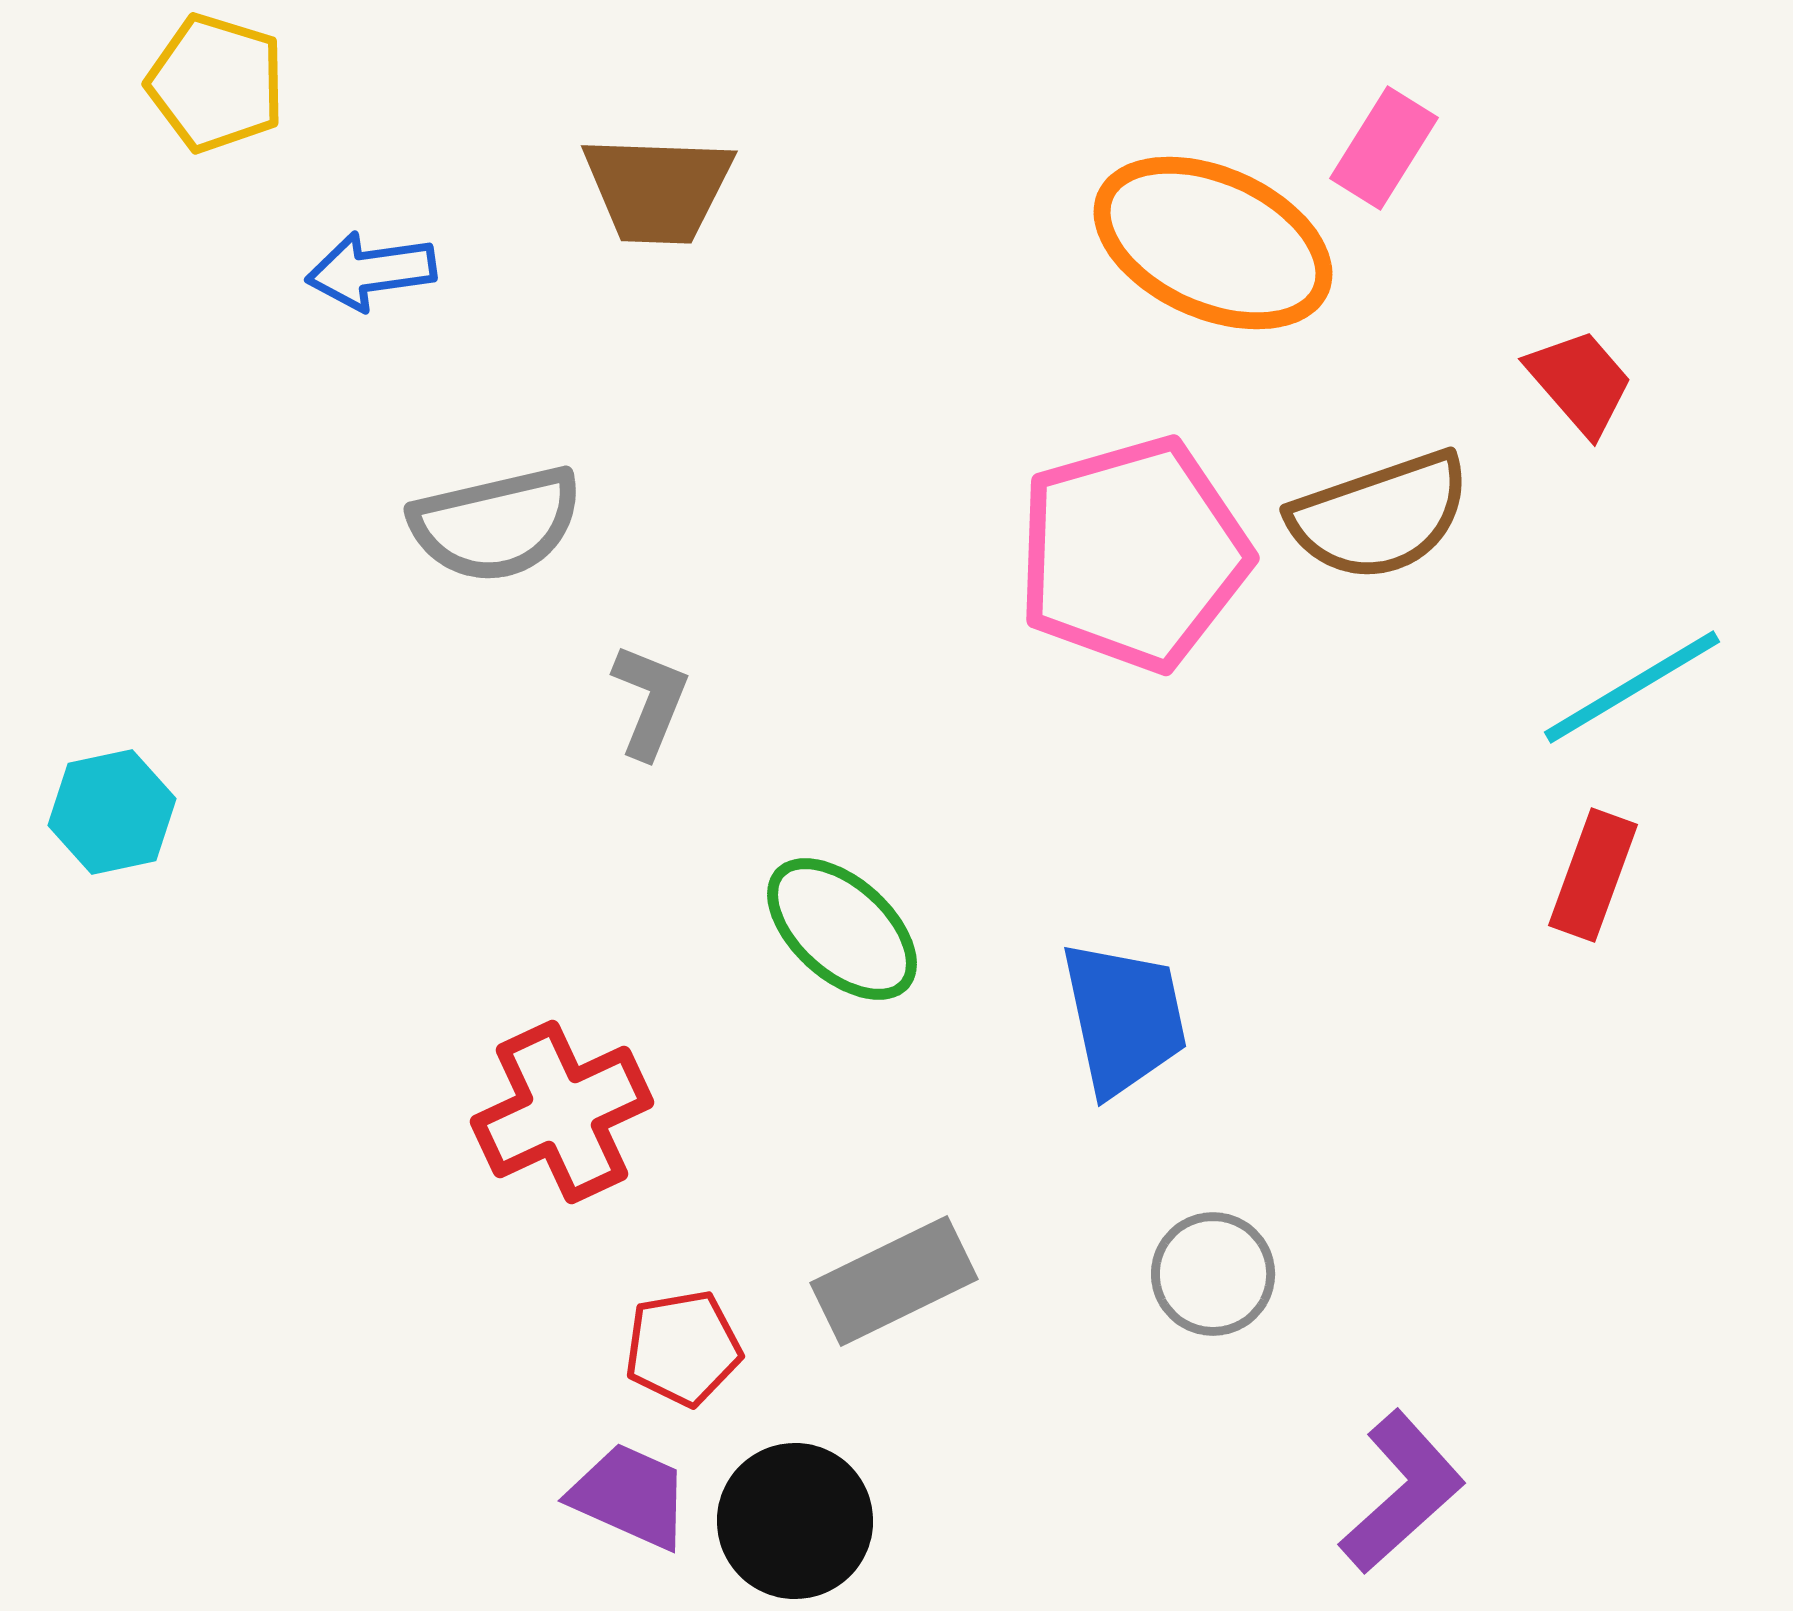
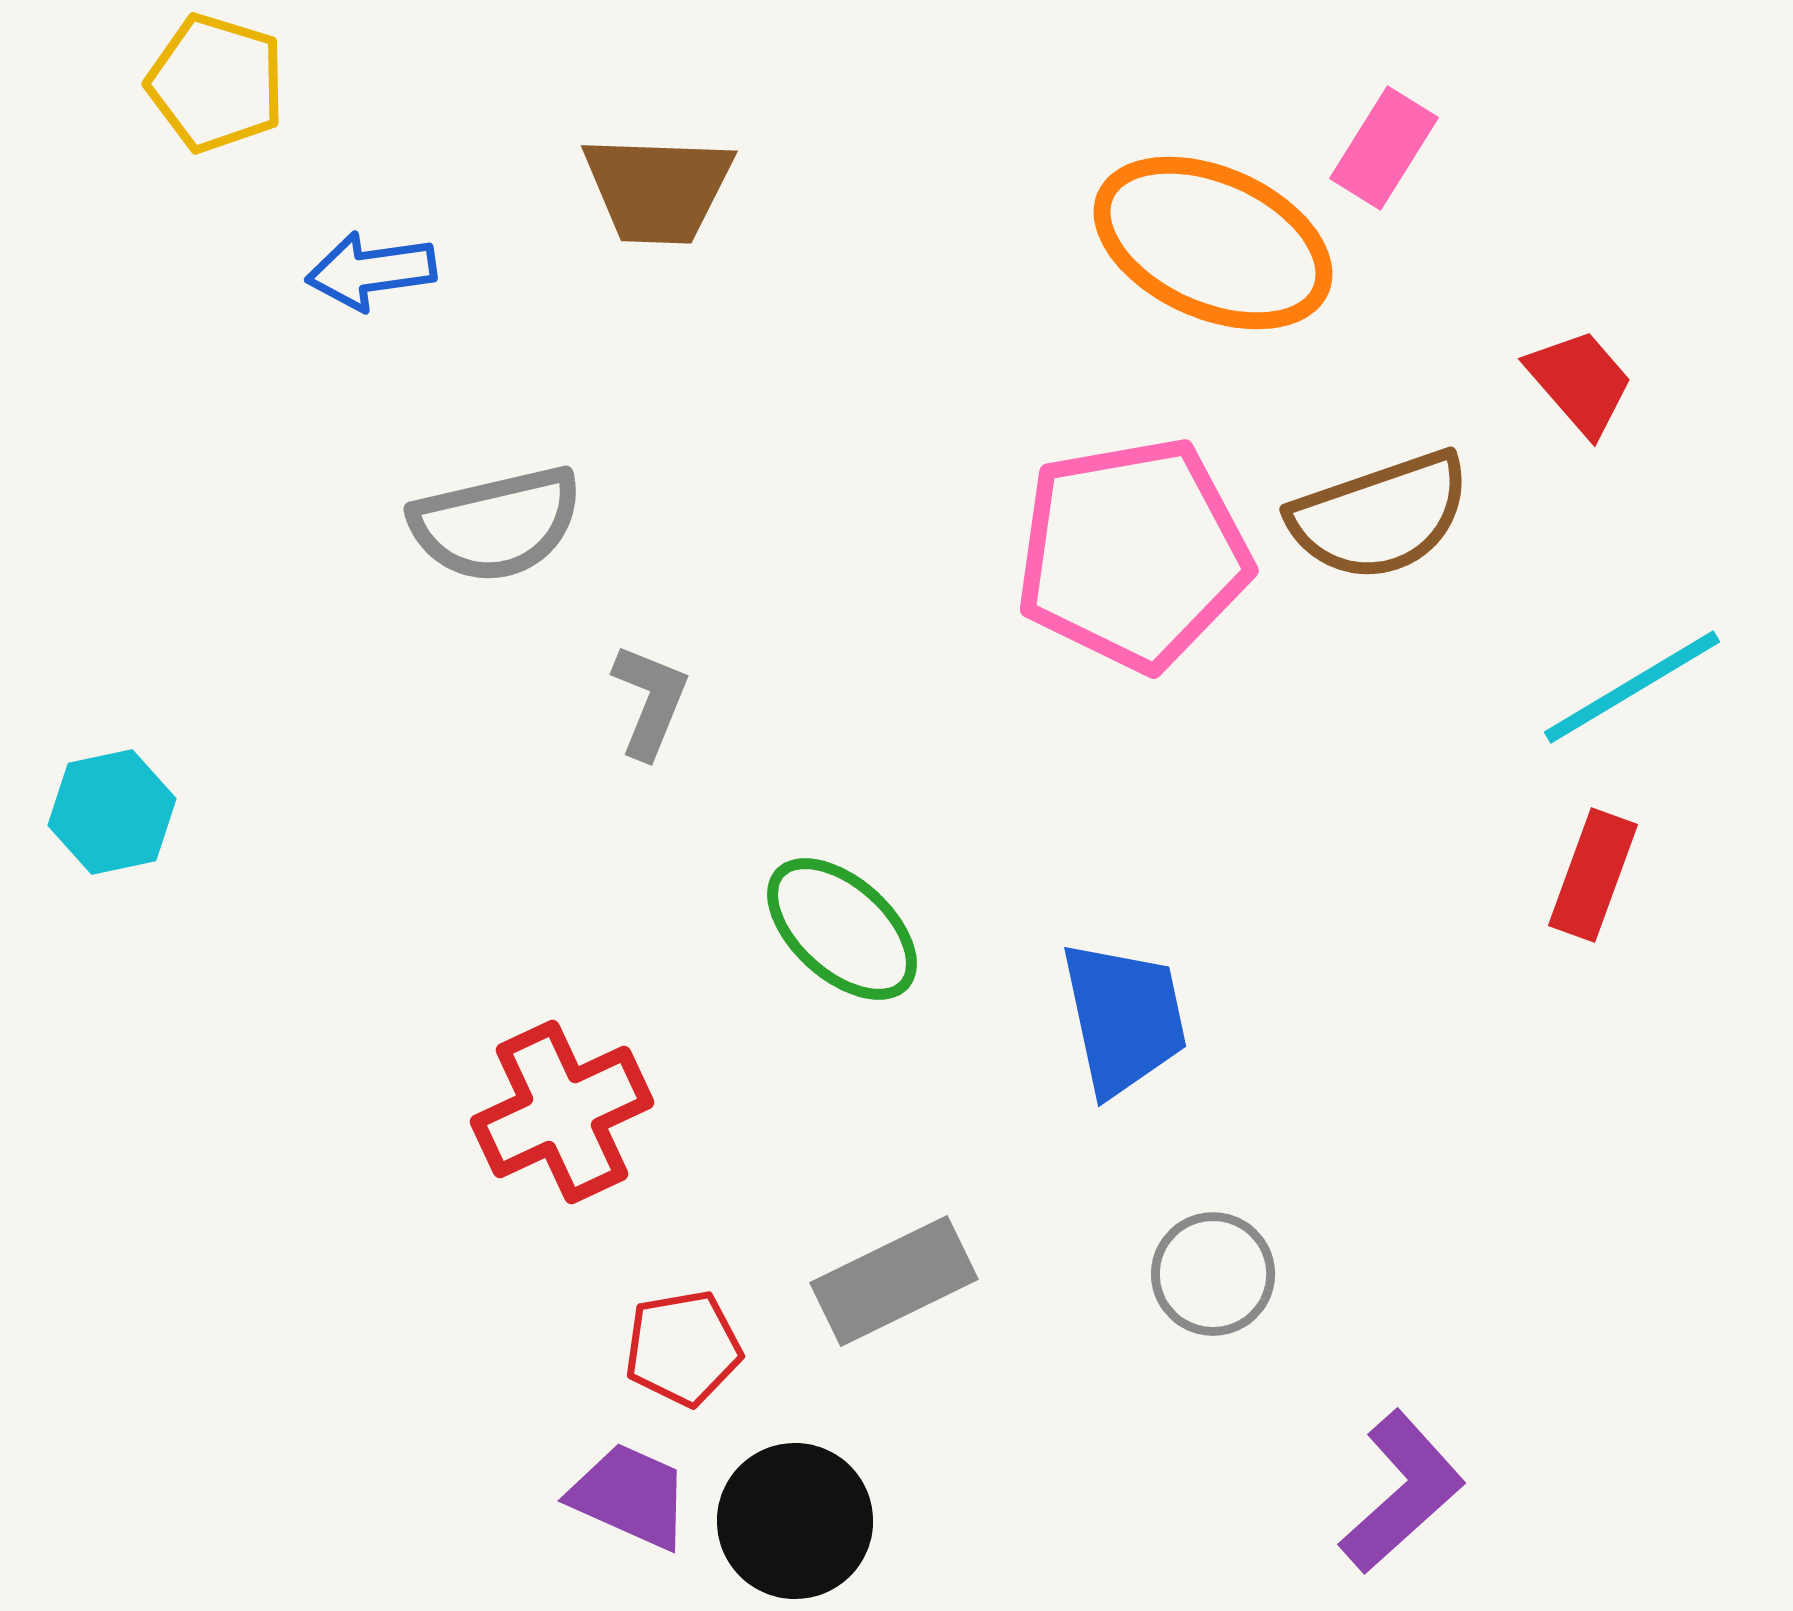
pink pentagon: rotated 6 degrees clockwise
